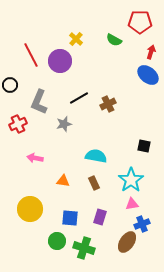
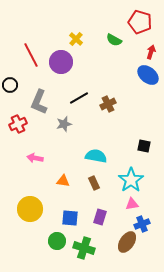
red pentagon: rotated 15 degrees clockwise
purple circle: moved 1 px right, 1 px down
